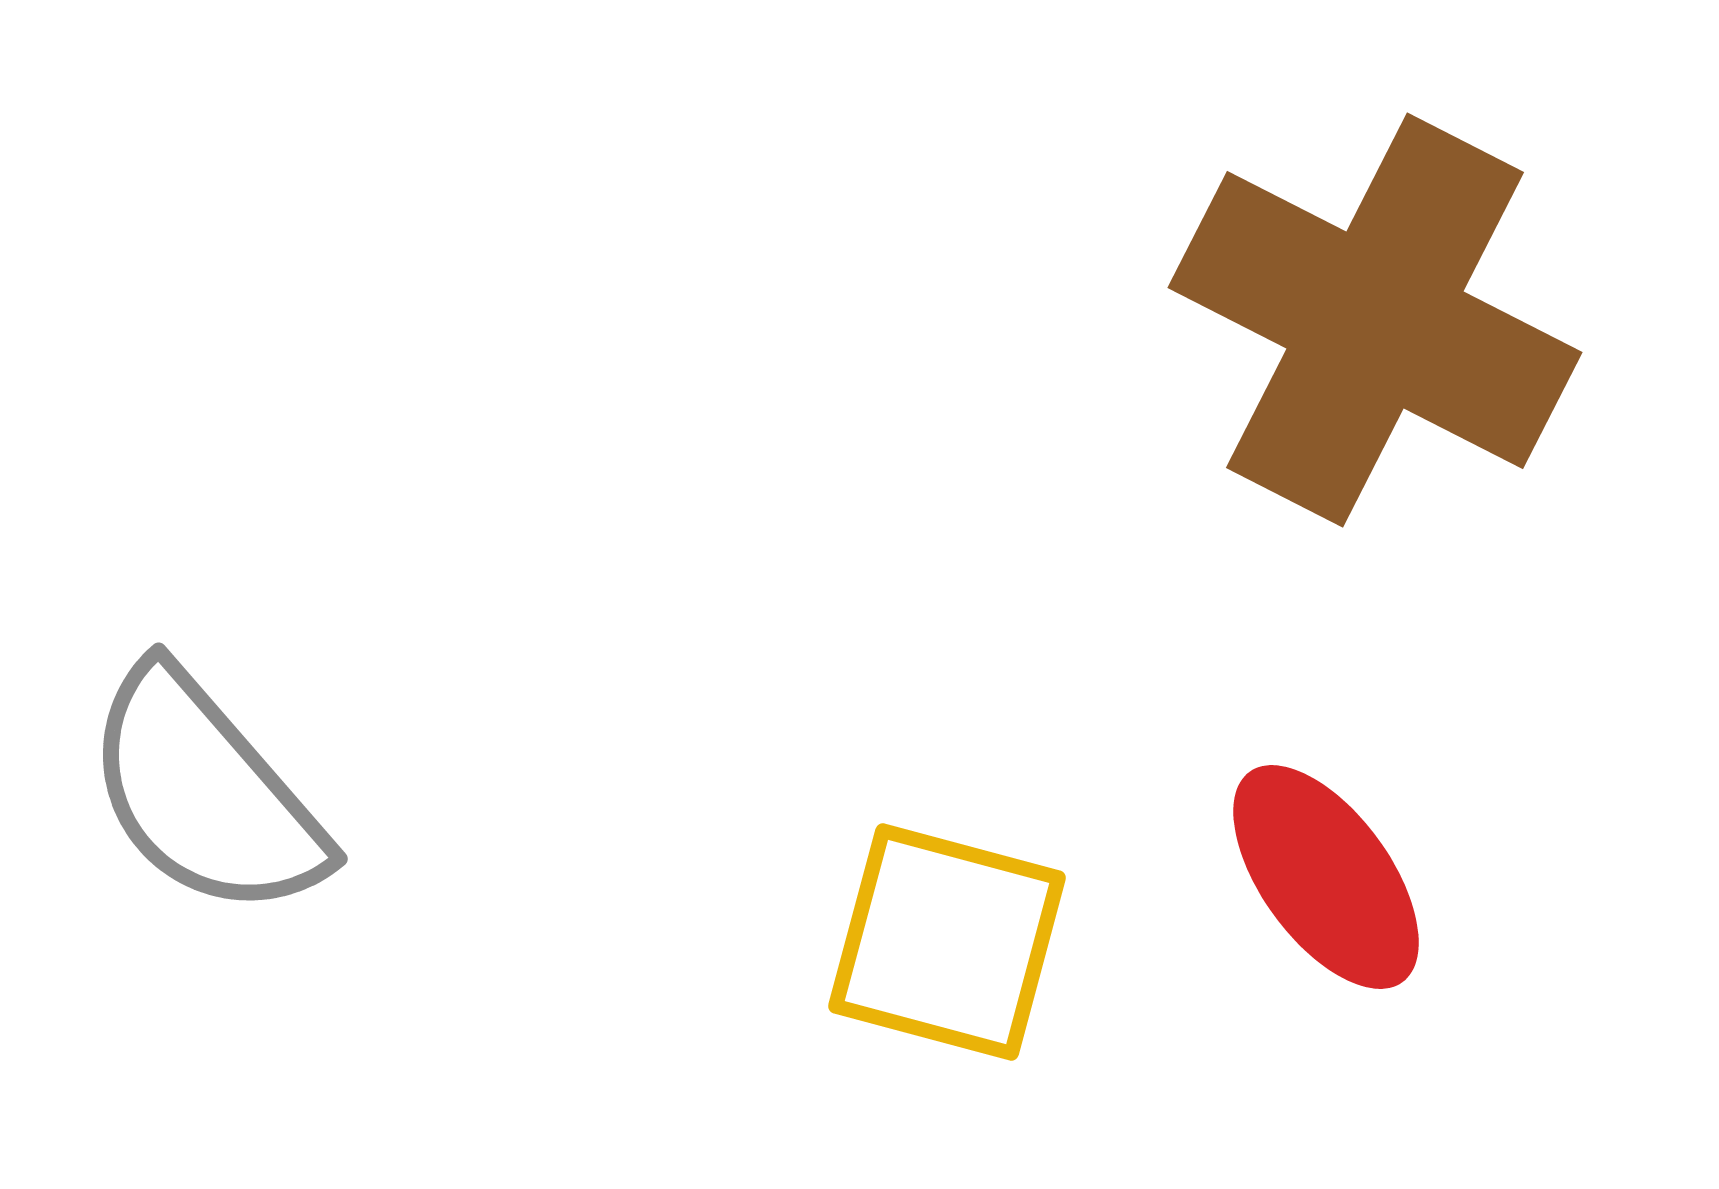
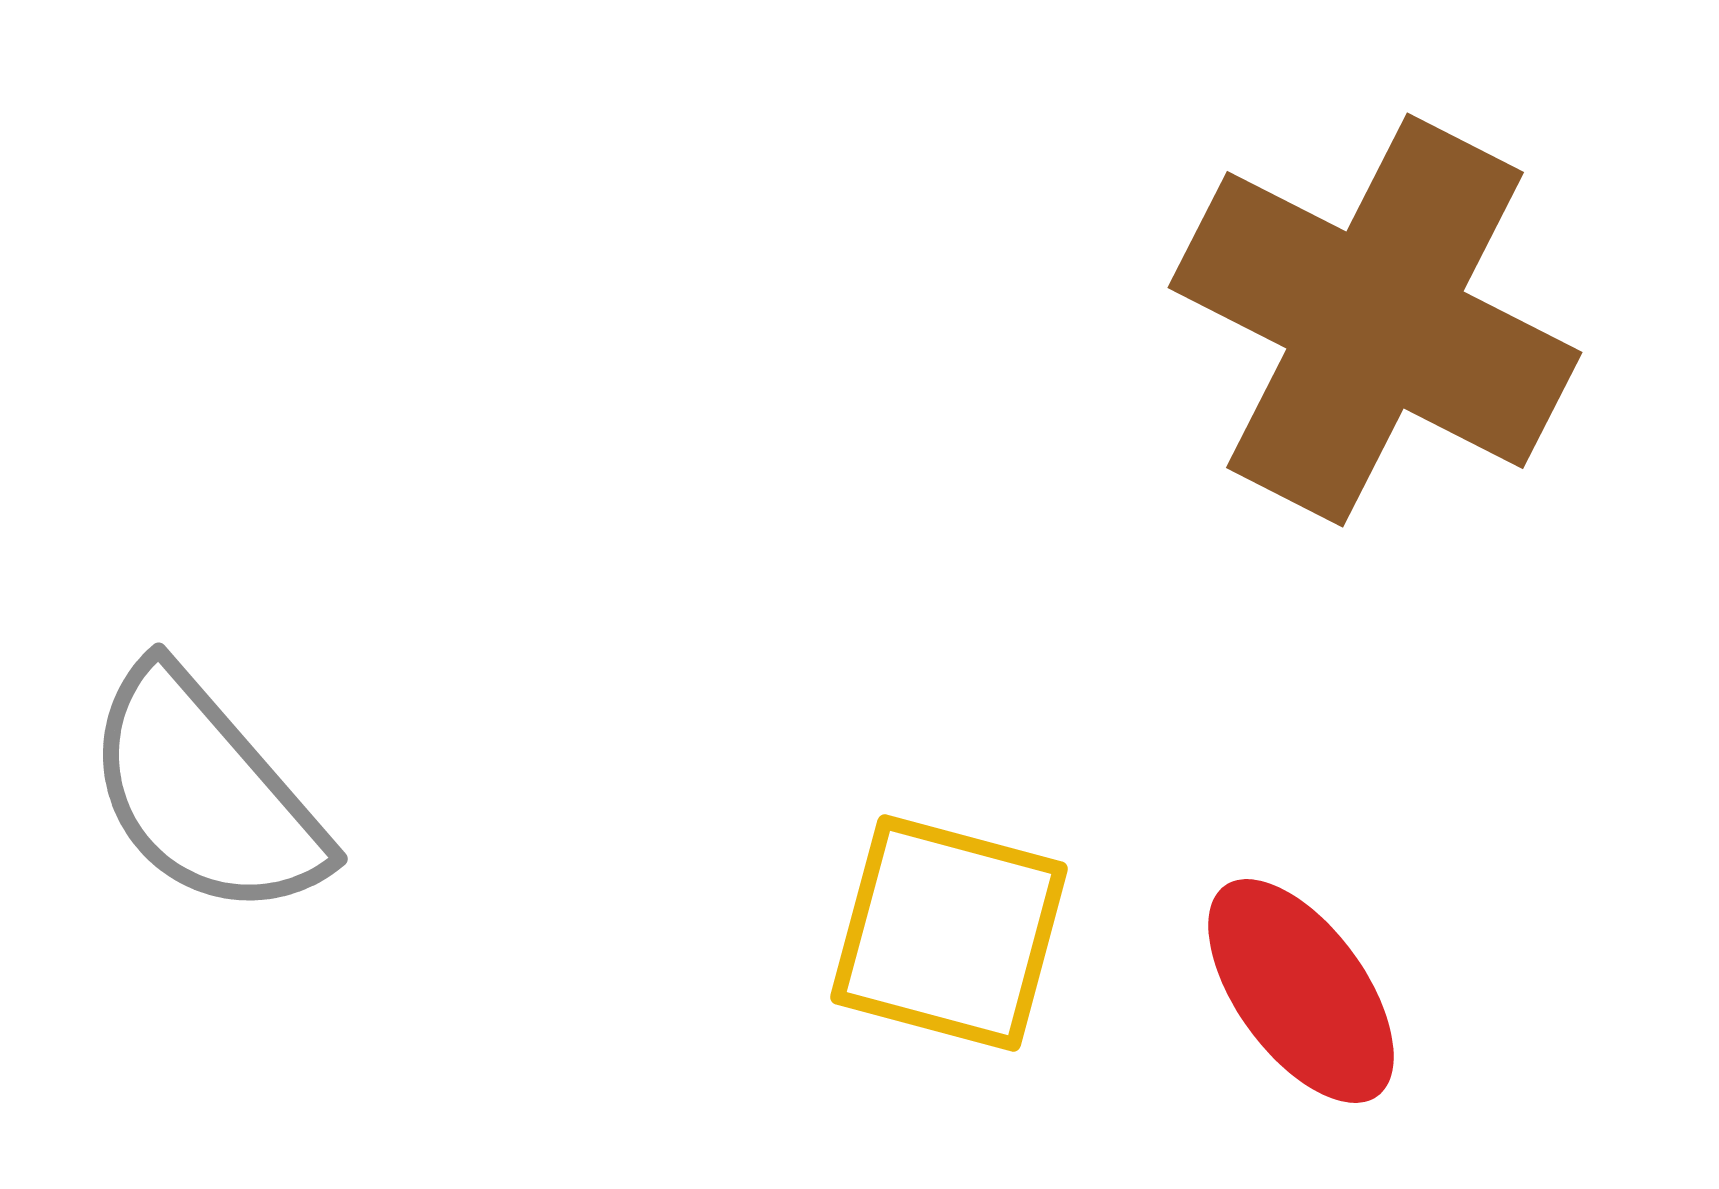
red ellipse: moved 25 px left, 114 px down
yellow square: moved 2 px right, 9 px up
